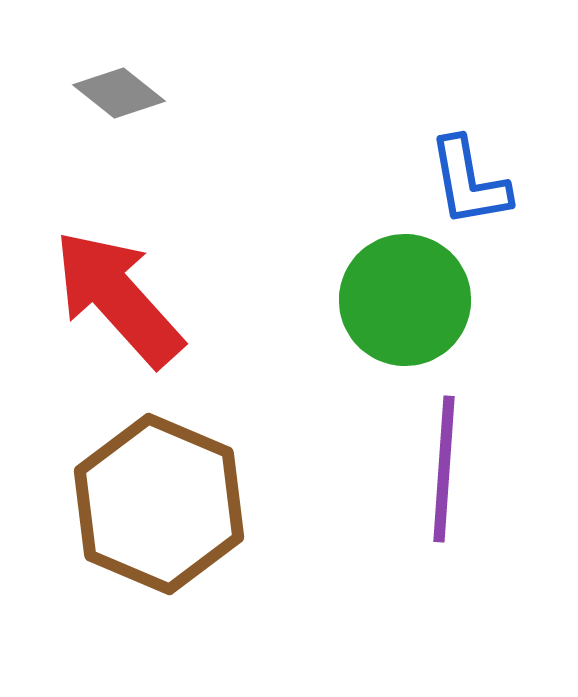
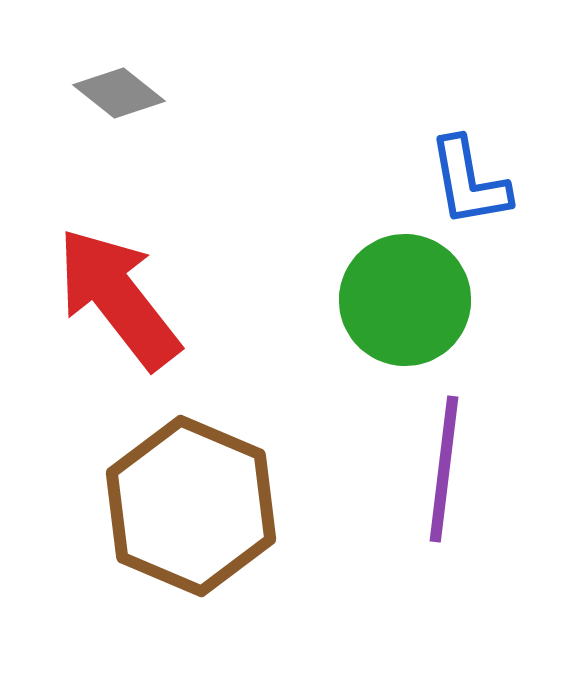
red arrow: rotated 4 degrees clockwise
purple line: rotated 3 degrees clockwise
brown hexagon: moved 32 px right, 2 px down
